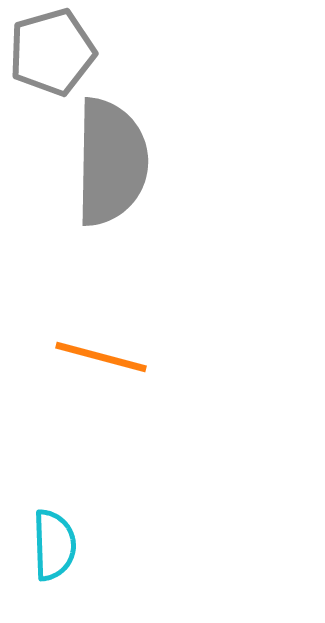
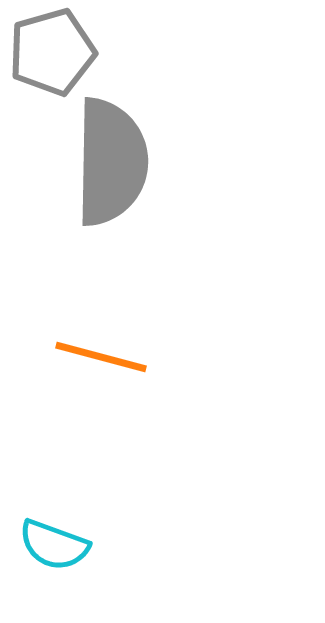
cyan semicircle: rotated 112 degrees clockwise
